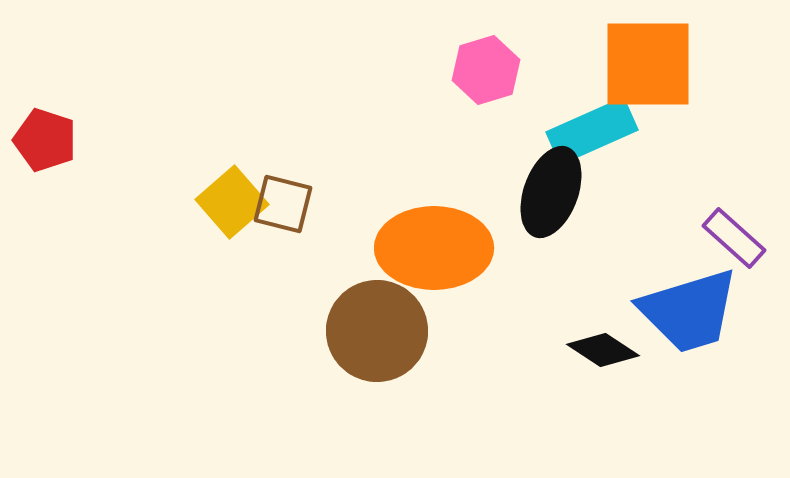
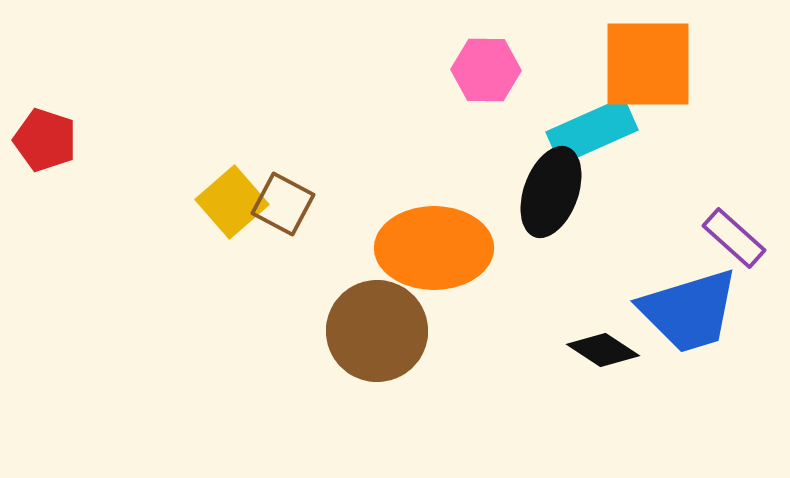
pink hexagon: rotated 18 degrees clockwise
brown square: rotated 14 degrees clockwise
